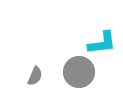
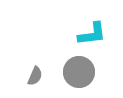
cyan L-shape: moved 10 px left, 9 px up
